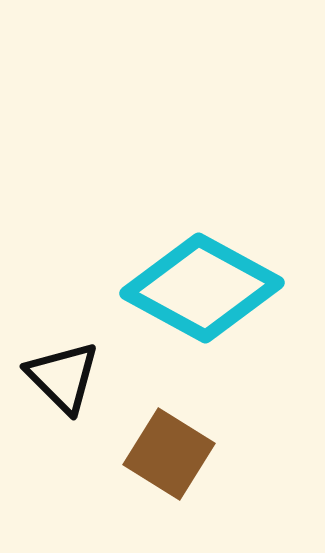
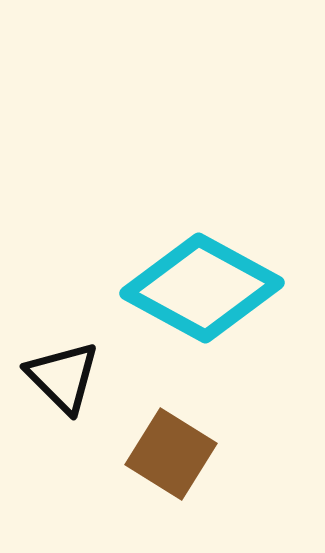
brown square: moved 2 px right
